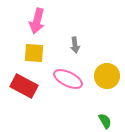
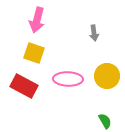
pink arrow: moved 1 px up
gray arrow: moved 19 px right, 12 px up
yellow square: rotated 15 degrees clockwise
pink ellipse: rotated 24 degrees counterclockwise
